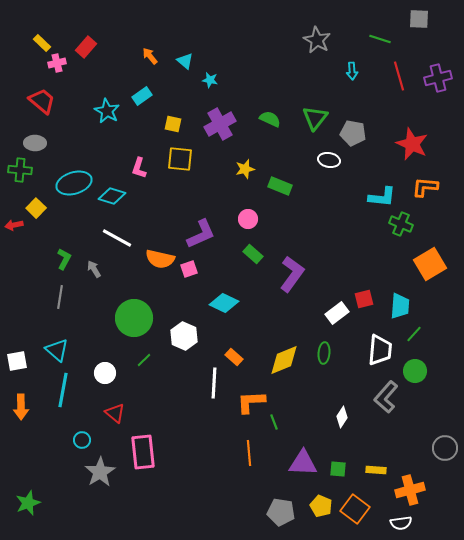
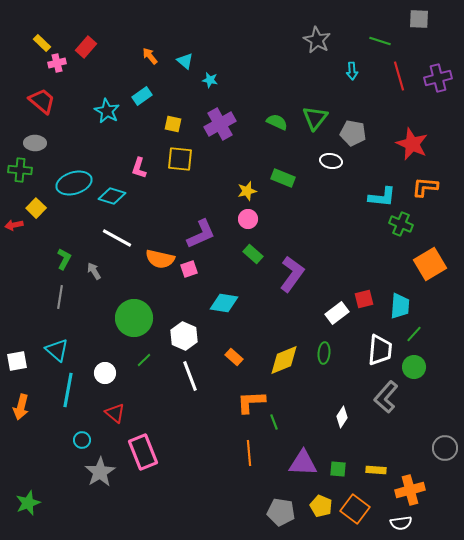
green line at (380, 39): moved 2 px down
green semicircle at (270, 119): moved 7 px right, 3 px down
white ellipse at (329, 160): moved 2 px right, 1 px down
yellow star at (245, 169): moved 2 px right, 22 px down
green rectangle at (280, 186): moved 3 px right, 8 px up
gray arrow at (94, 269): moved 2 px down
cyan diamond at (224, 303): rotated 16 degrees counterclockwise
green circle at (415, 371): moved 1 px left, 4 px up
white line at (214, 383): moved 24 px left, 7 px up; rotated 24 degrees counterclockwise
cyan line at (63, 390): moved 5 px right
orange arrow at (21, 407): rotated 15 degrees clockwise
pink rectangle at (143, 452): rotated 16 degrees counterclockwise
